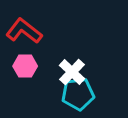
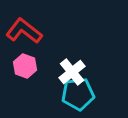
pink hexagon: rotated 20 degrees clockwise
white cross: rotated 8 degrees clockwise
